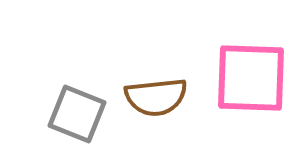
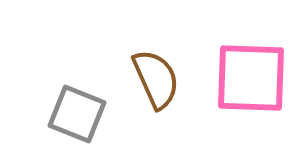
brown semicircle: moved 18 px up; rotated 108 degrees counterclockwise
